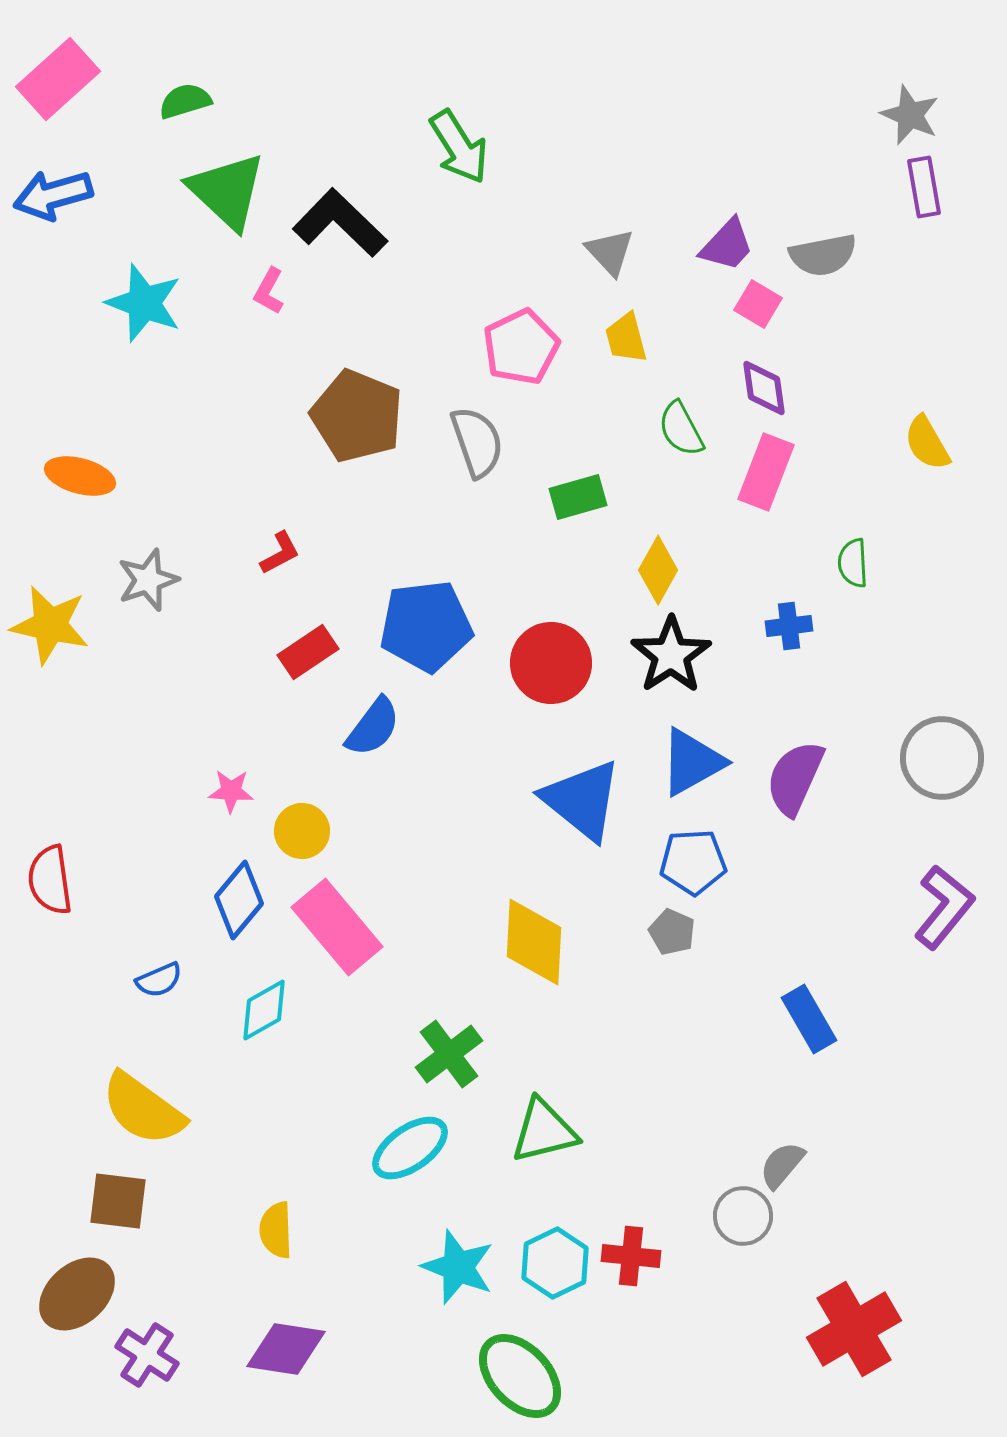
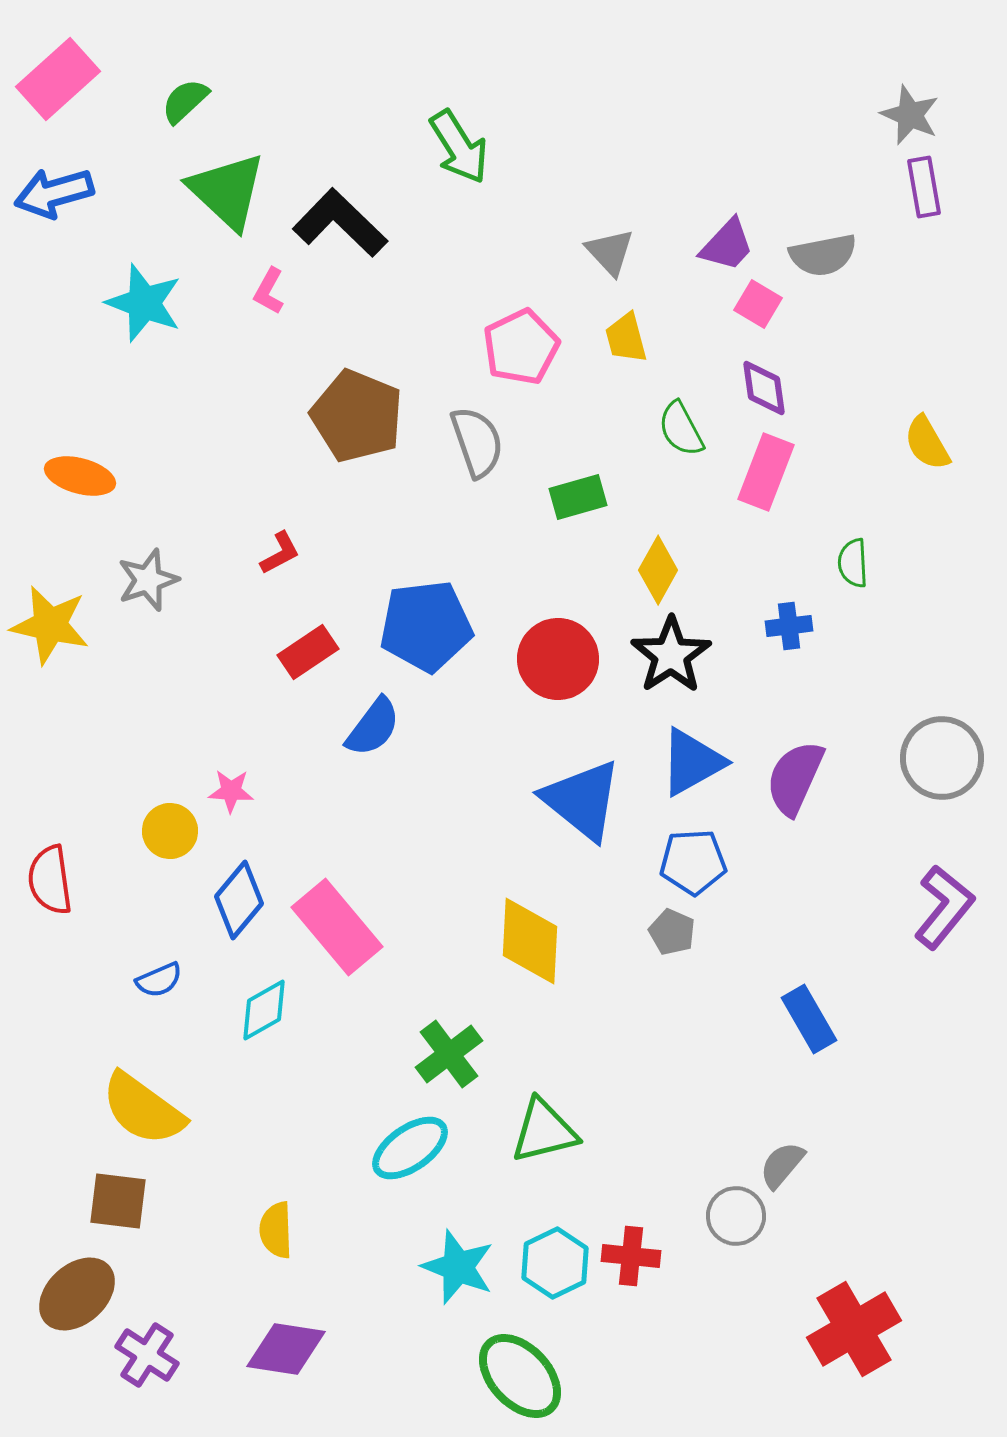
green semicircle at (185, 101): rotated 26 degrees counterclockwise
blue arrow at (53, 195): moved 1 px right, 2 px up
red circle at (551, 663): moved 7 px right, 4 px up
yellow circle at (302, 831): moved 132 px left
yellow diamond at (534, 942): moved 4 px left, 1 px up
gray circle at (743, 1216): moved 7 px left
